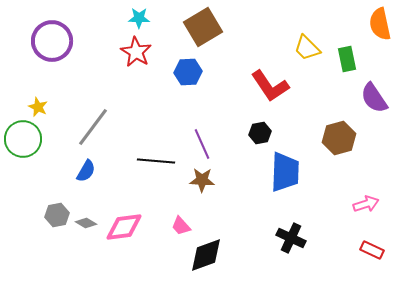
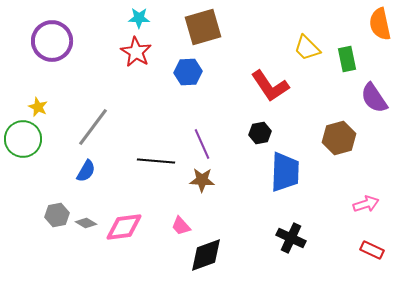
brown square: rotated 15 degrees clockwise
